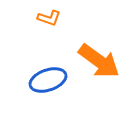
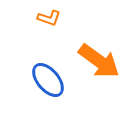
blue ellipse: rotated 69 degrees clockwise
